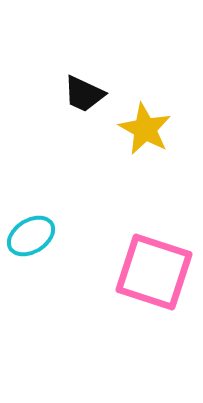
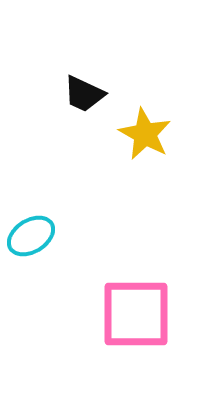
yellow star: moved 5 px down
pink square: moved 18 px left, 42 px down; rotated 18 degrees counterclockwise
